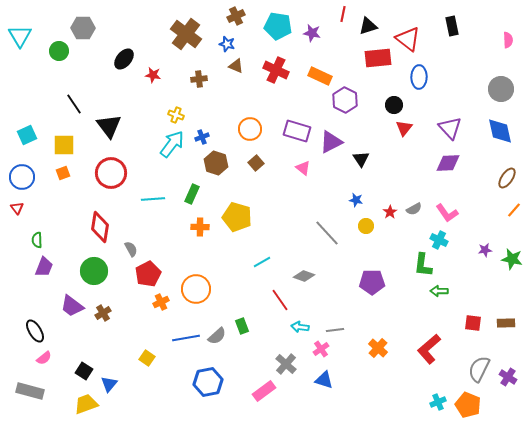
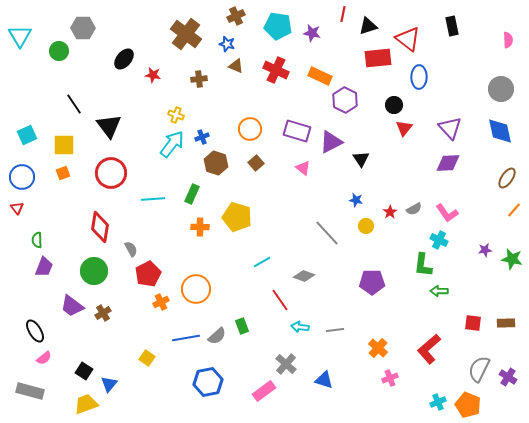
pink cross at (321, 349): moved 69 px right, 29 px down; rotated 14 degrees clockwise
